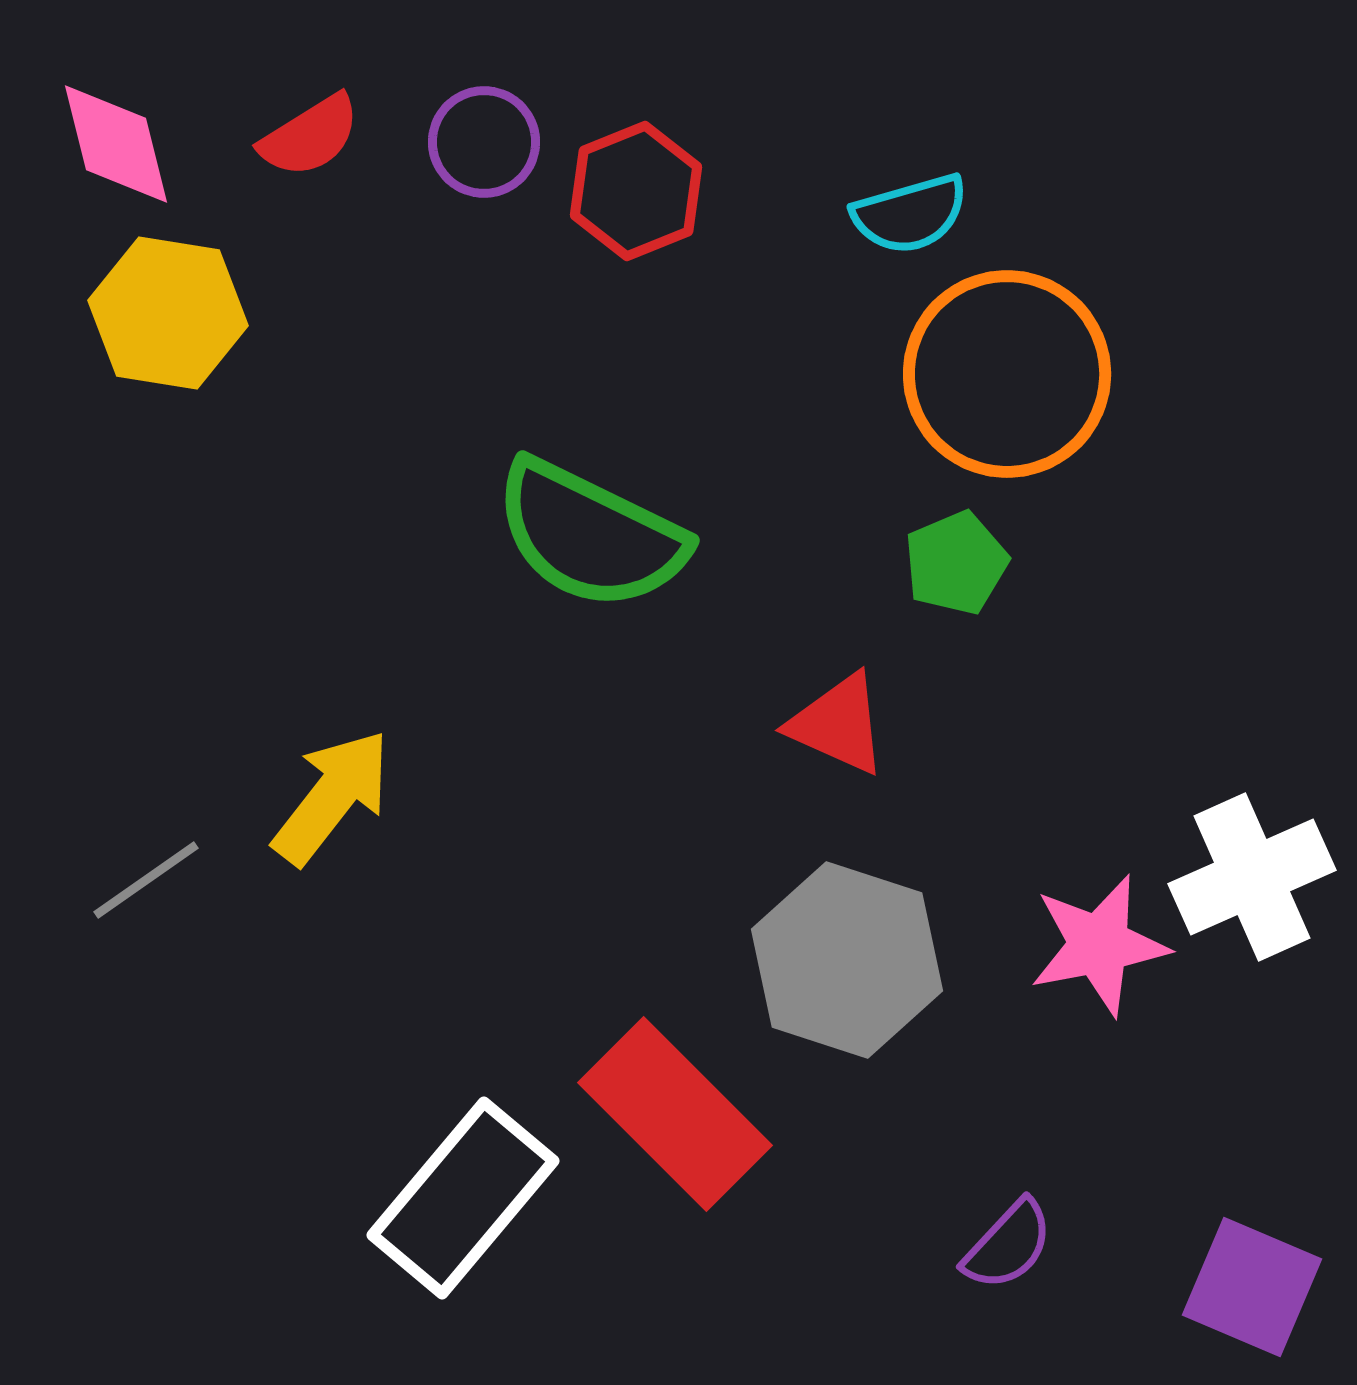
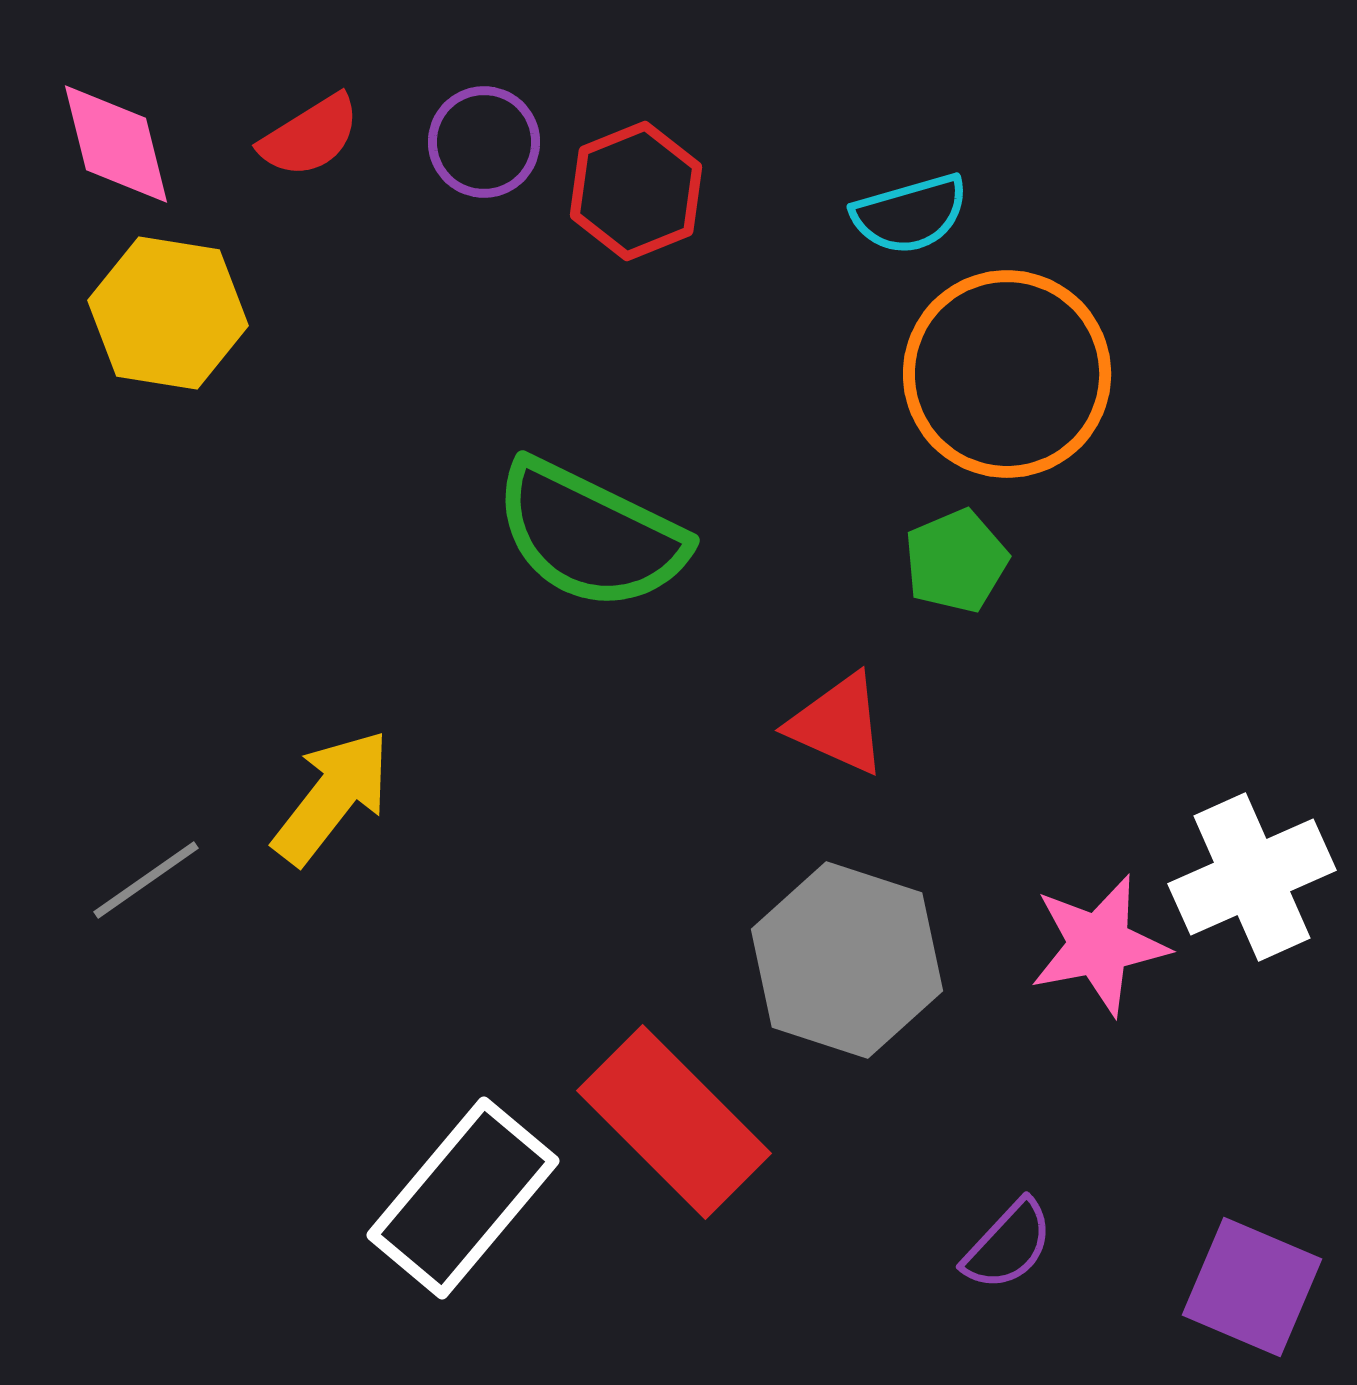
green pentagon: moved 2 px up
red rectangle: moved 1 px left, 8 px down
